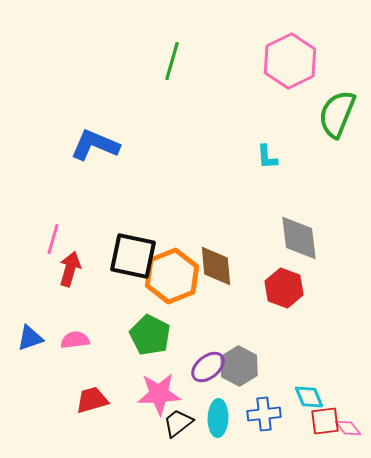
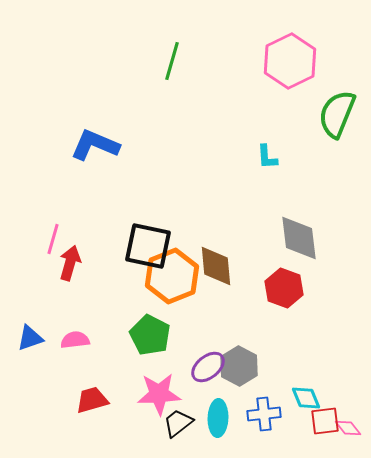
black square: moved 15 px right, 10 px up
red arrow: moved 6 px up
cyan diamond: moved 3 px left, 1 px down
